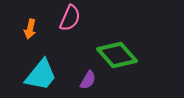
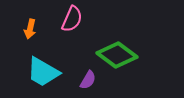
pink semicircle: moved 2 px right, 1 px down
green diamond: rotated 12 degrees counterclockwise
cyan trapezoid: moved 2 px right, 3 px up; rotated 81 degrees clockwise
